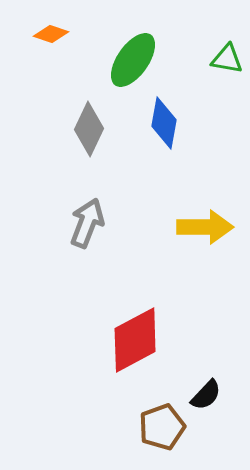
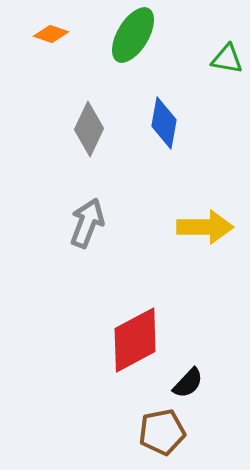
green ellipse: moved 25 px up; rotated 4 degrees counterclockwise
black semicircle: moved 18 px left, 12 px up
brown pentagon: moved 5 px down; rotated 9 degrees clockwise
